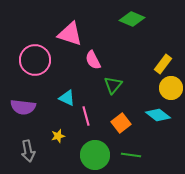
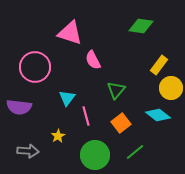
green diamond: moved 9 px right, 7 px down; rotated 15 degrees counterclockwise
pink triangle: moved 1 px up
pink circle: moved 7 px down
yellow rectangle: moved 4 px left, 1 px down
green triangle: moved 3 px right, 5 px down
cyan triangle: rotated 42 degrees clockwise
purple semicircle: moved 4 px left
yellow star: rotated 16 degrees counterclockwise
gray arrow: rotated 75 degrees counterclockwise
green line: moved 4 px right, 3 px up; rotated 48 degrees counterclockwise
